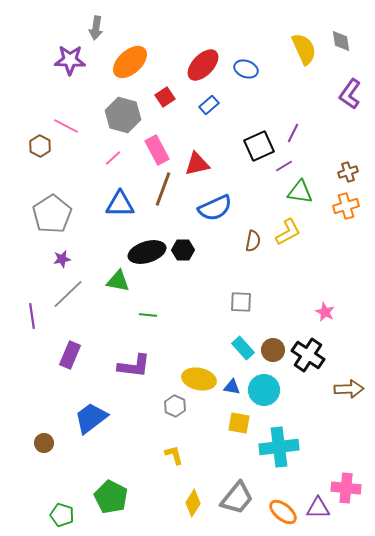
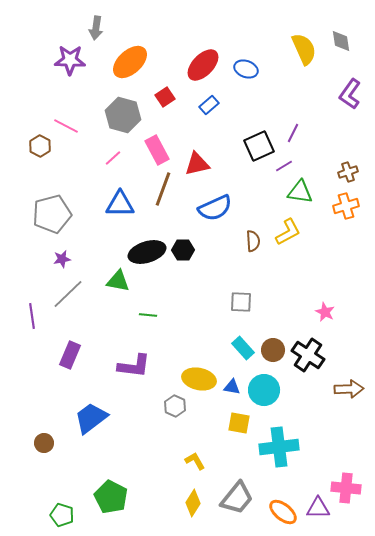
gray pentagon at (52, 214): rotated 18 degrees clockwise
brown semicircle at (253, 241): rotated 15 degrees counterclockwise
yellow L-shape at (174, 455): moved 21 px right, 6 px down; rotated 15 degrees counterclockwise
